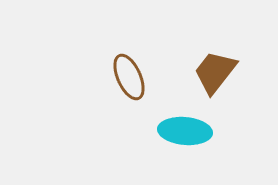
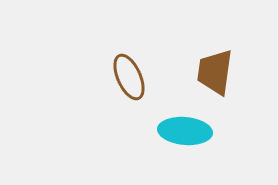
brown trapezoid: rotated 30 degrees counterclockwise
